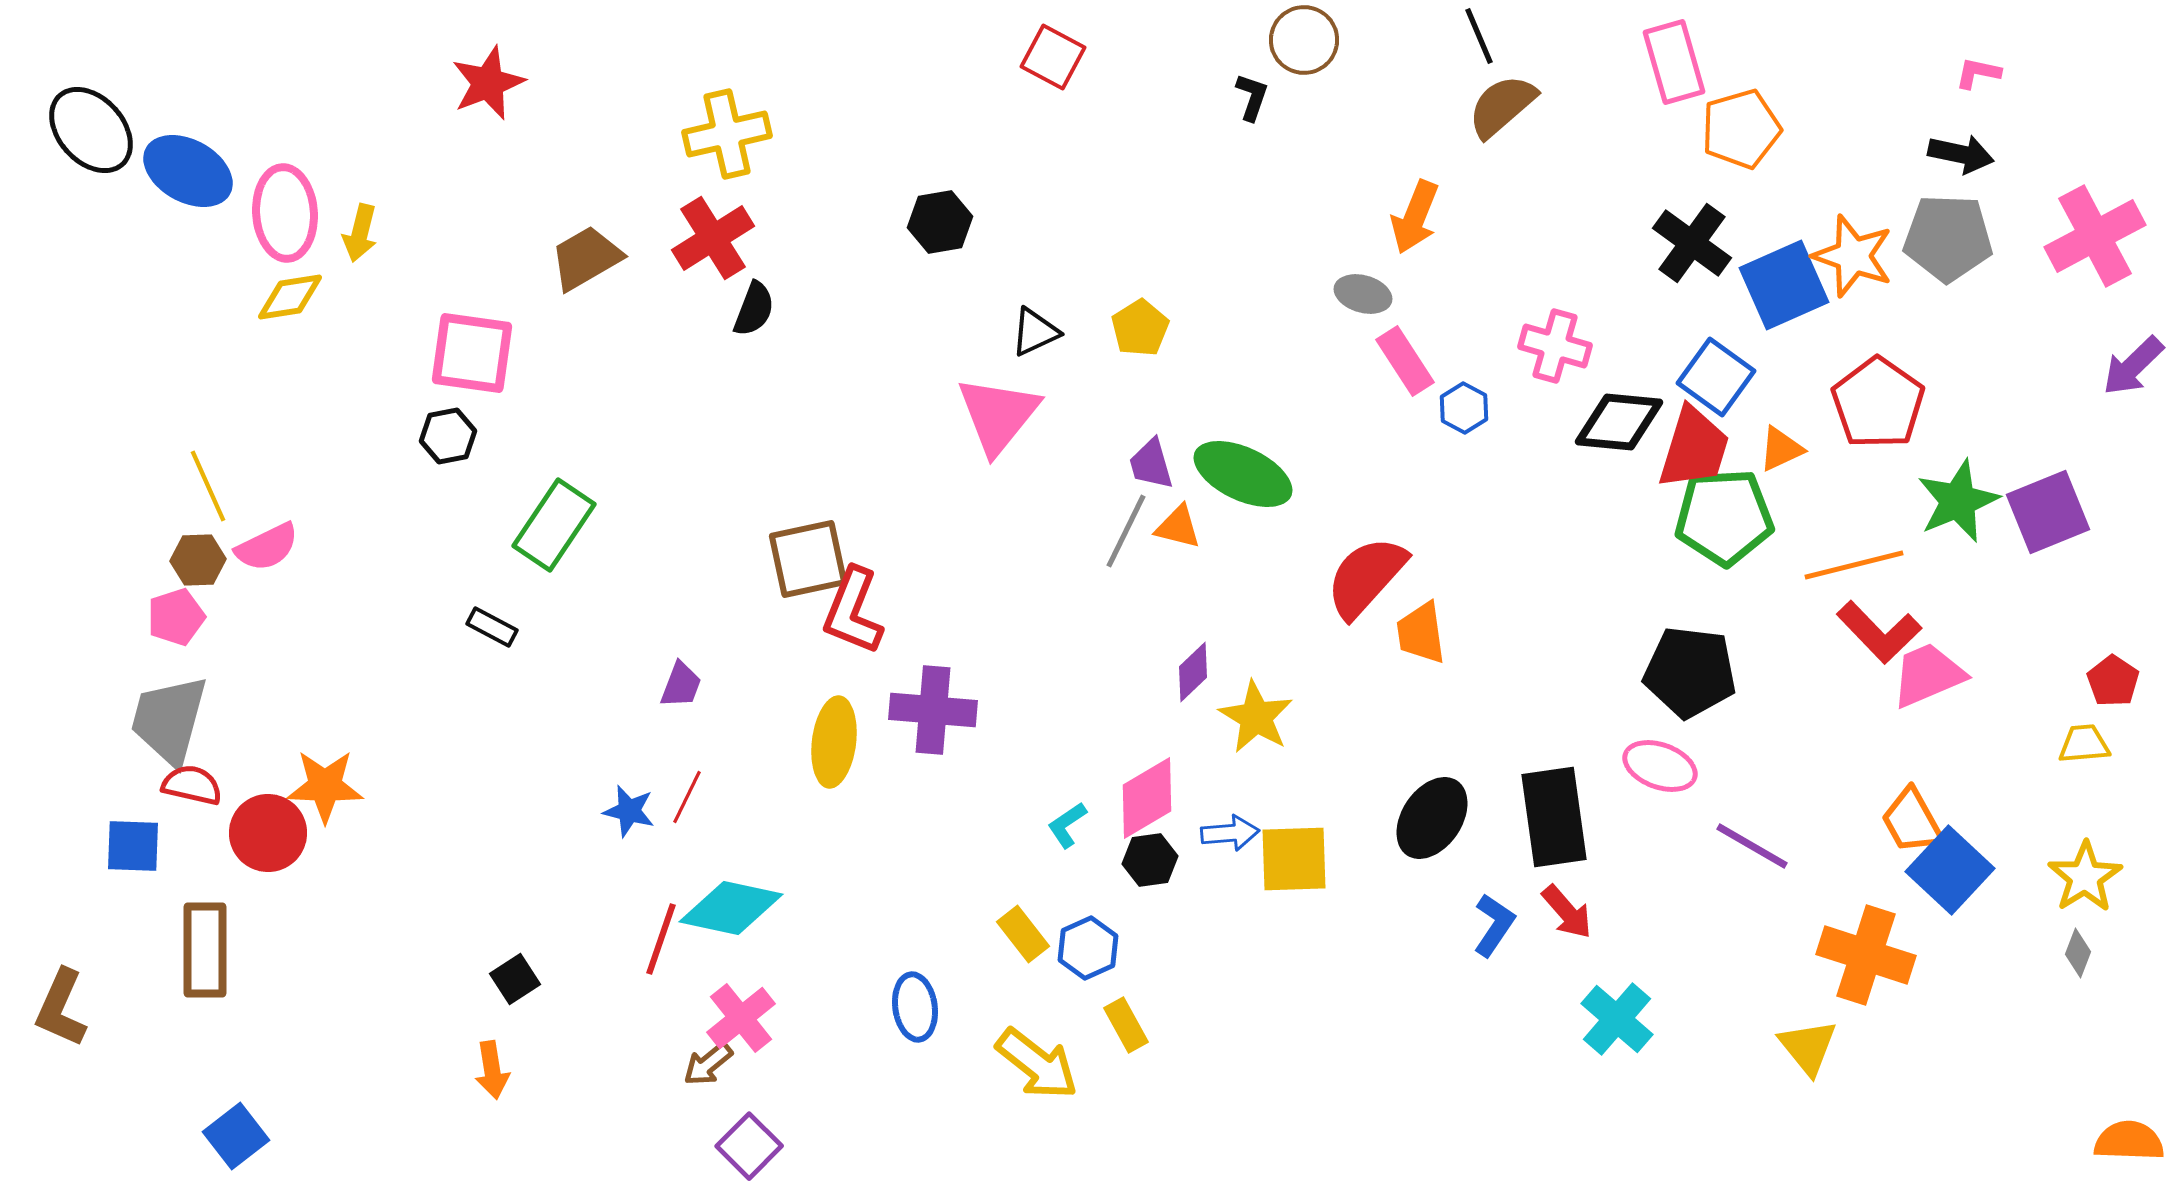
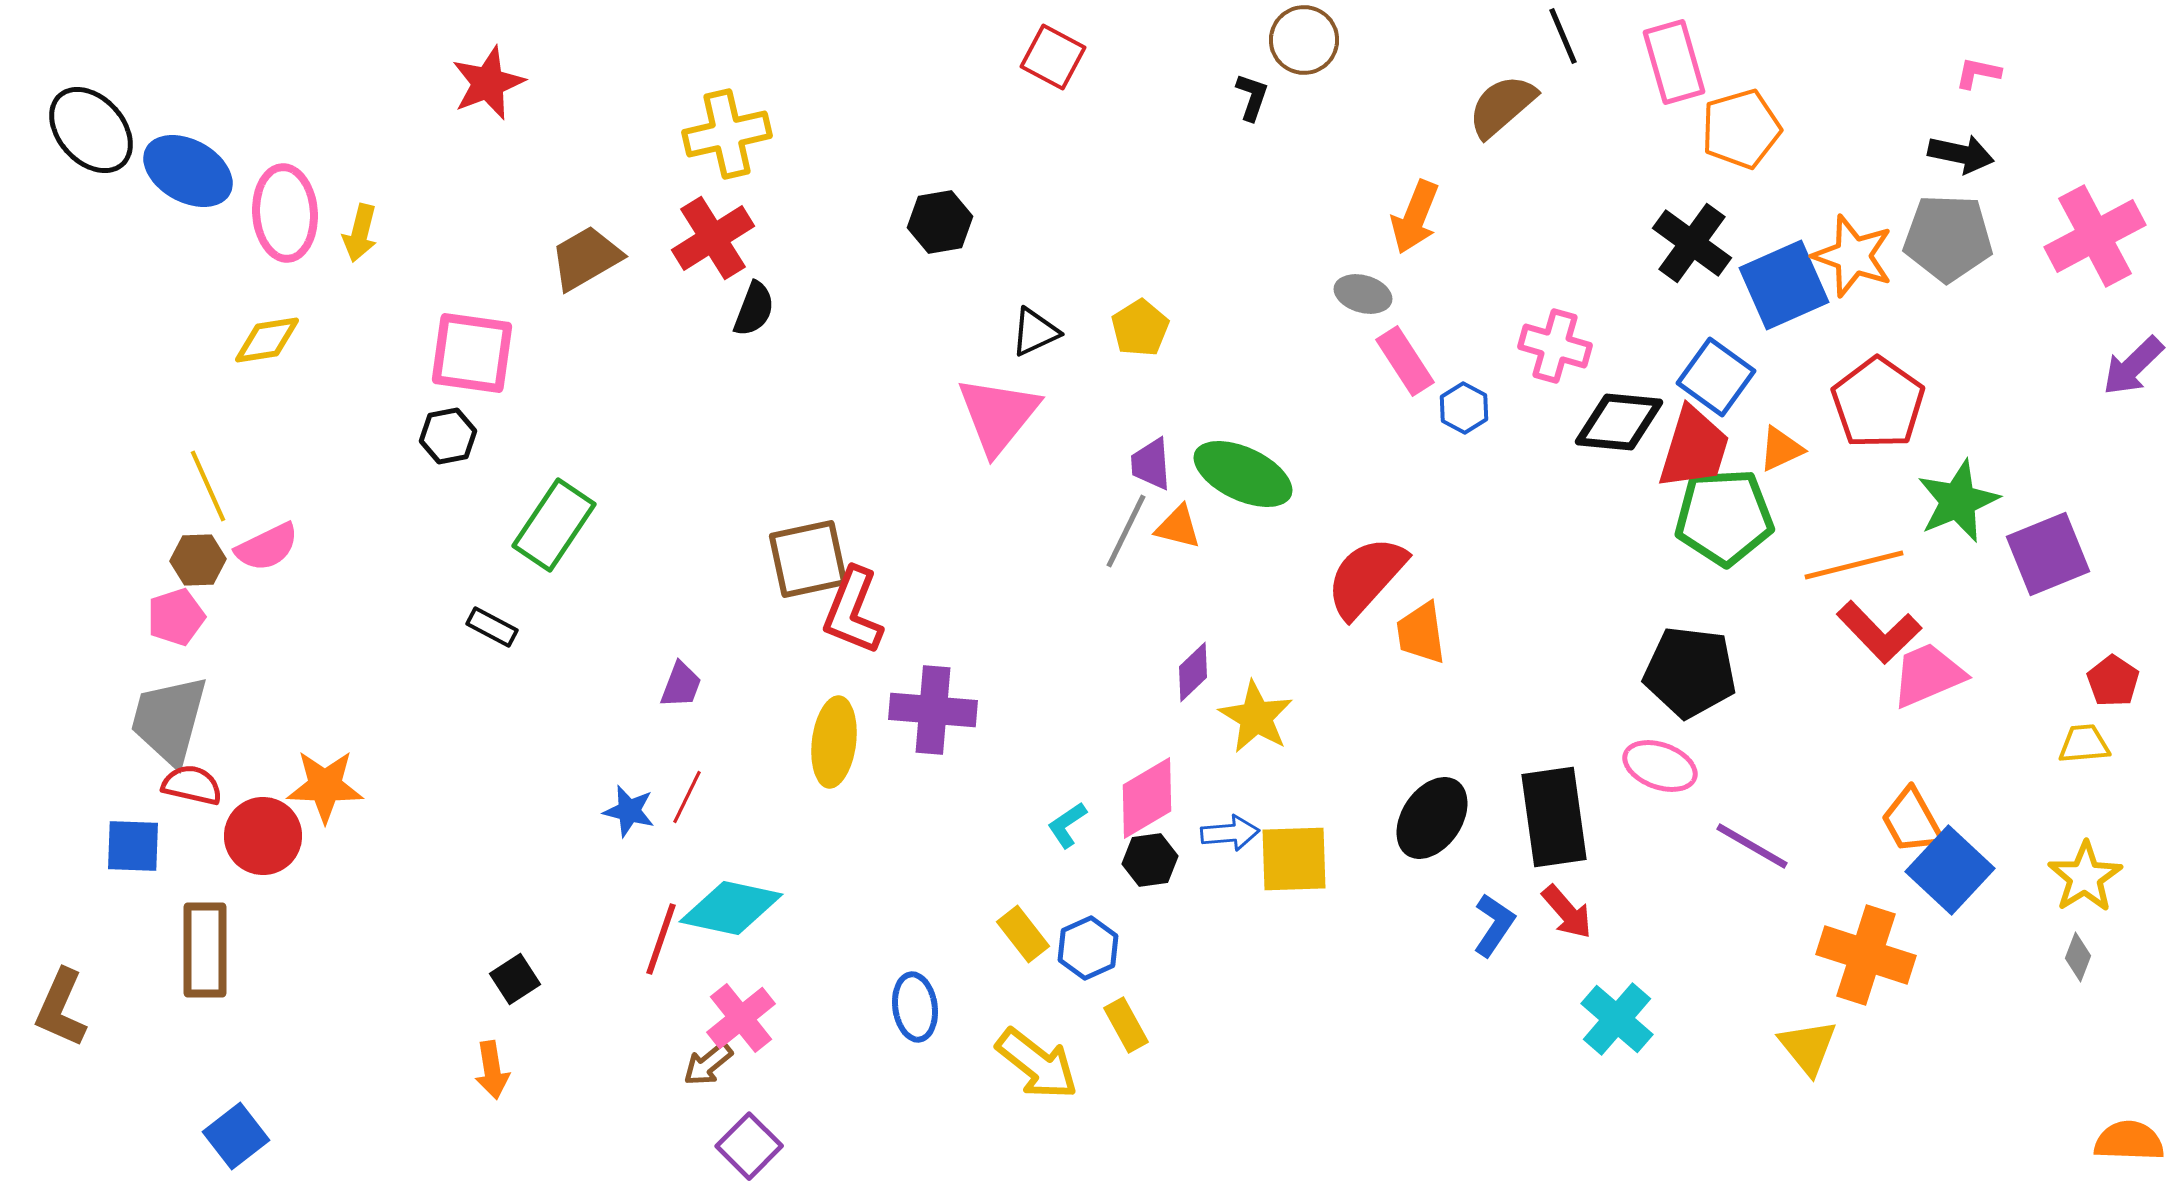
black line at (1479, 36): moved 84 px right
yellow diamond at (290, 297): moved 23 px left, 43 px down
purple trapezoid at (1151, 464): rotated 12 degrees clockwise
purple square at (2048, 512): moved 42 px down
red circle at (268, 833): moved 5 px left, 3 px down
gray diamond at (2078, 953): moved 4 px down
